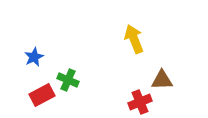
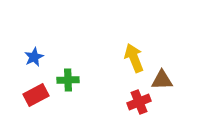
yellow arrow: moved 19 px down
green cross: rotated 25 degrees counterclockwise
red rectangle: moved 6 px left
red cross: moved 1 px left
